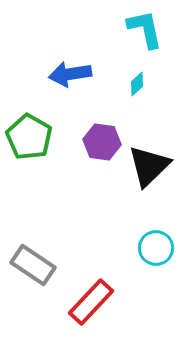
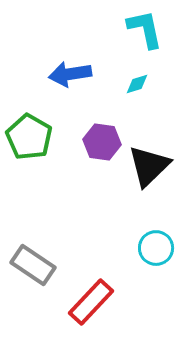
cyan diamond: rotated 25 degrees clockwise
